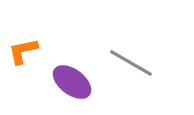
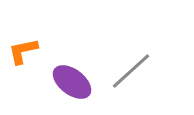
gray line: moved 8 px down; rotated 72 degrees counterclockwise
